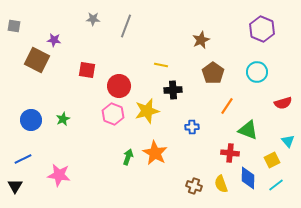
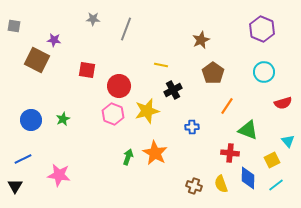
gray line: moved 3 px down
cyan circle: moved 7 px right
black cross: rotated 24 degrees counterclockwise
